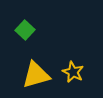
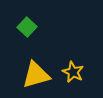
green square: moved 2 px right, 3 px up
